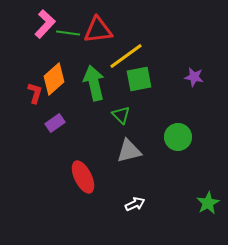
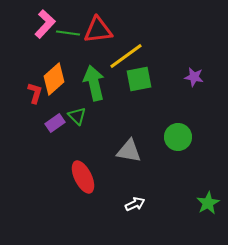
green triangle: moved 44 px left, 1 px down
gray triangle: rotated 24 degrees clockwise
